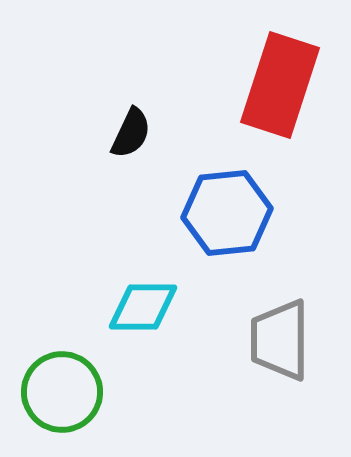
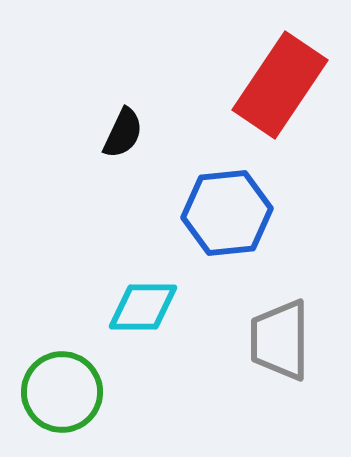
red rectangle: rotated 16 degrees clockwise
black semicircle: moved 8 px left
